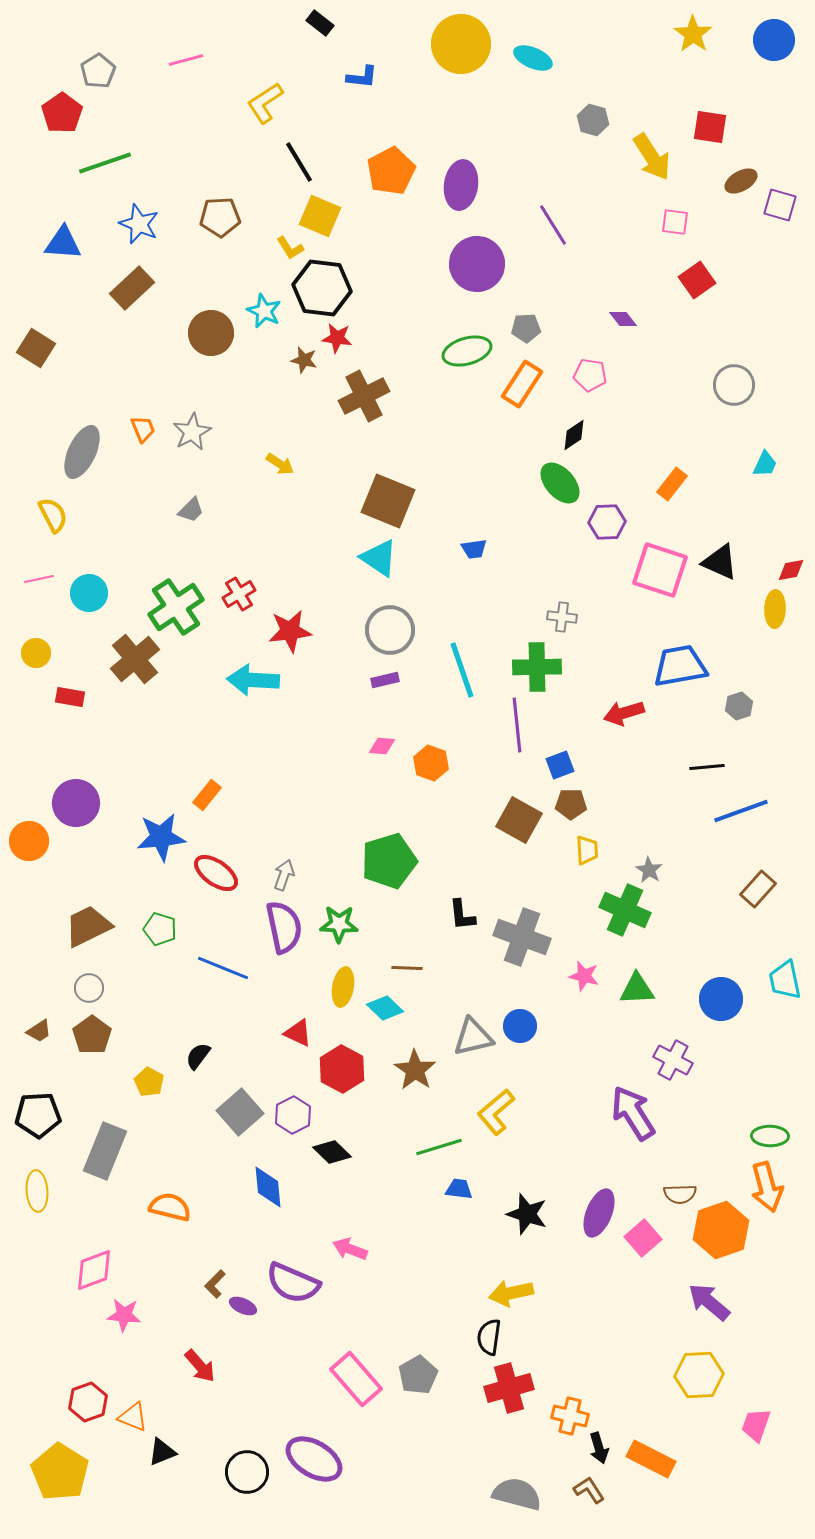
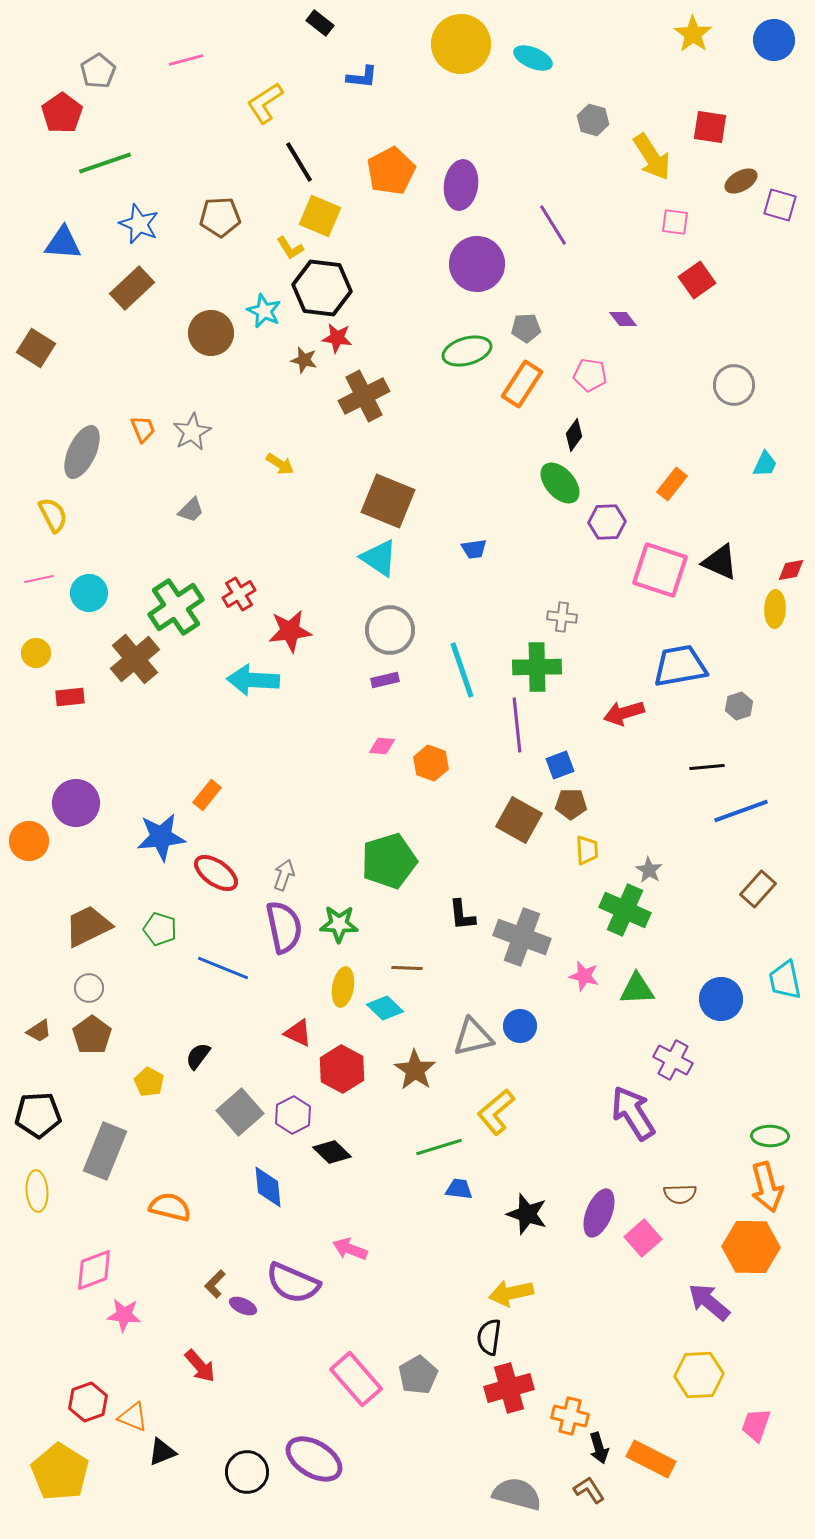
black diamond at (574, 435): rotated 20 degrees counterclockwise
red rectangle at (70, 697): rotated 16 degrees counterclockwise
orange hexagon at (721, 1230): moved 30 px right, 17 px down; rotated 20 degrees clockwise
